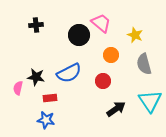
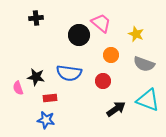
black cross: moved 7 px up
yellow star: moved 1 px right, 1 px up
gray semicircle: rotated 55 degrees counterclockwise
blue semicircle: rotated 35 degrees clockwise
pink semicircle: rotated 32 degrees counterclockwise
cyan triangle: moved 2 px left, 1 px up; rotated 35 degrees counterclockwise
